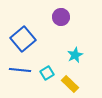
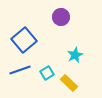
blue square: moved 1 px right, 1 px down
blue line: rotated 25 degrees counterclockwise
yellow rectangle: moved 1 px left, 1 px up
